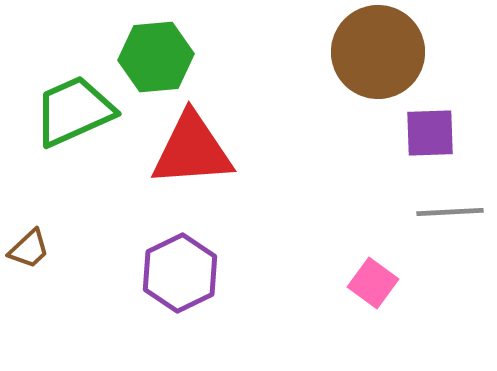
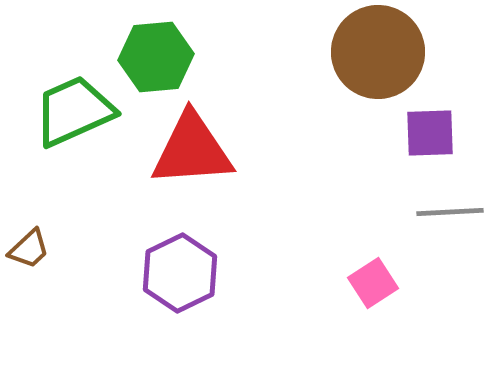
pink square: rotated 21 degrees clockwise
